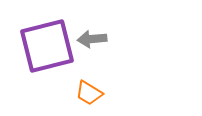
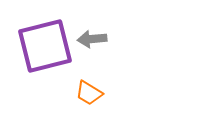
purple square: moved 2 px left
